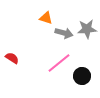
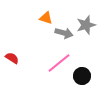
gray star: moved 1 px left, 4 px up; rotated 12 degrees counterclockwise
